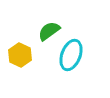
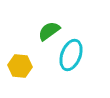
yellow hexagon: moved 11 px down; rotated 20 degrees counterclockwise
